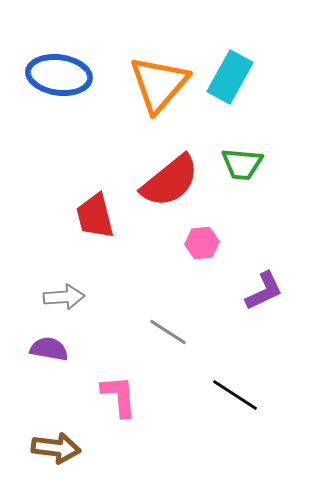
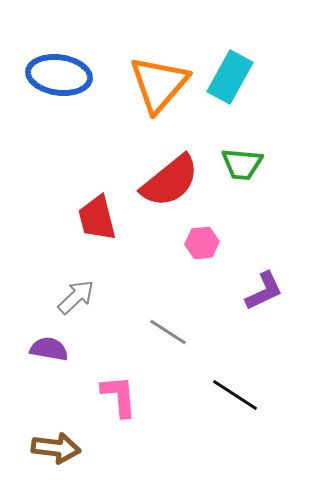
red trapezoid: moved 2 px right, 2 px down
gray arrow: moved 12 px right; rotated 39 degrees counterclockwise
